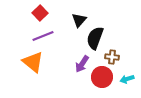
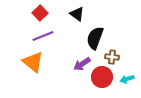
black triangle: moved 2 px left, 6 px up; rotated 35 degrees counterclockwise
purple arrow: rotated 24 degrees clockwise
